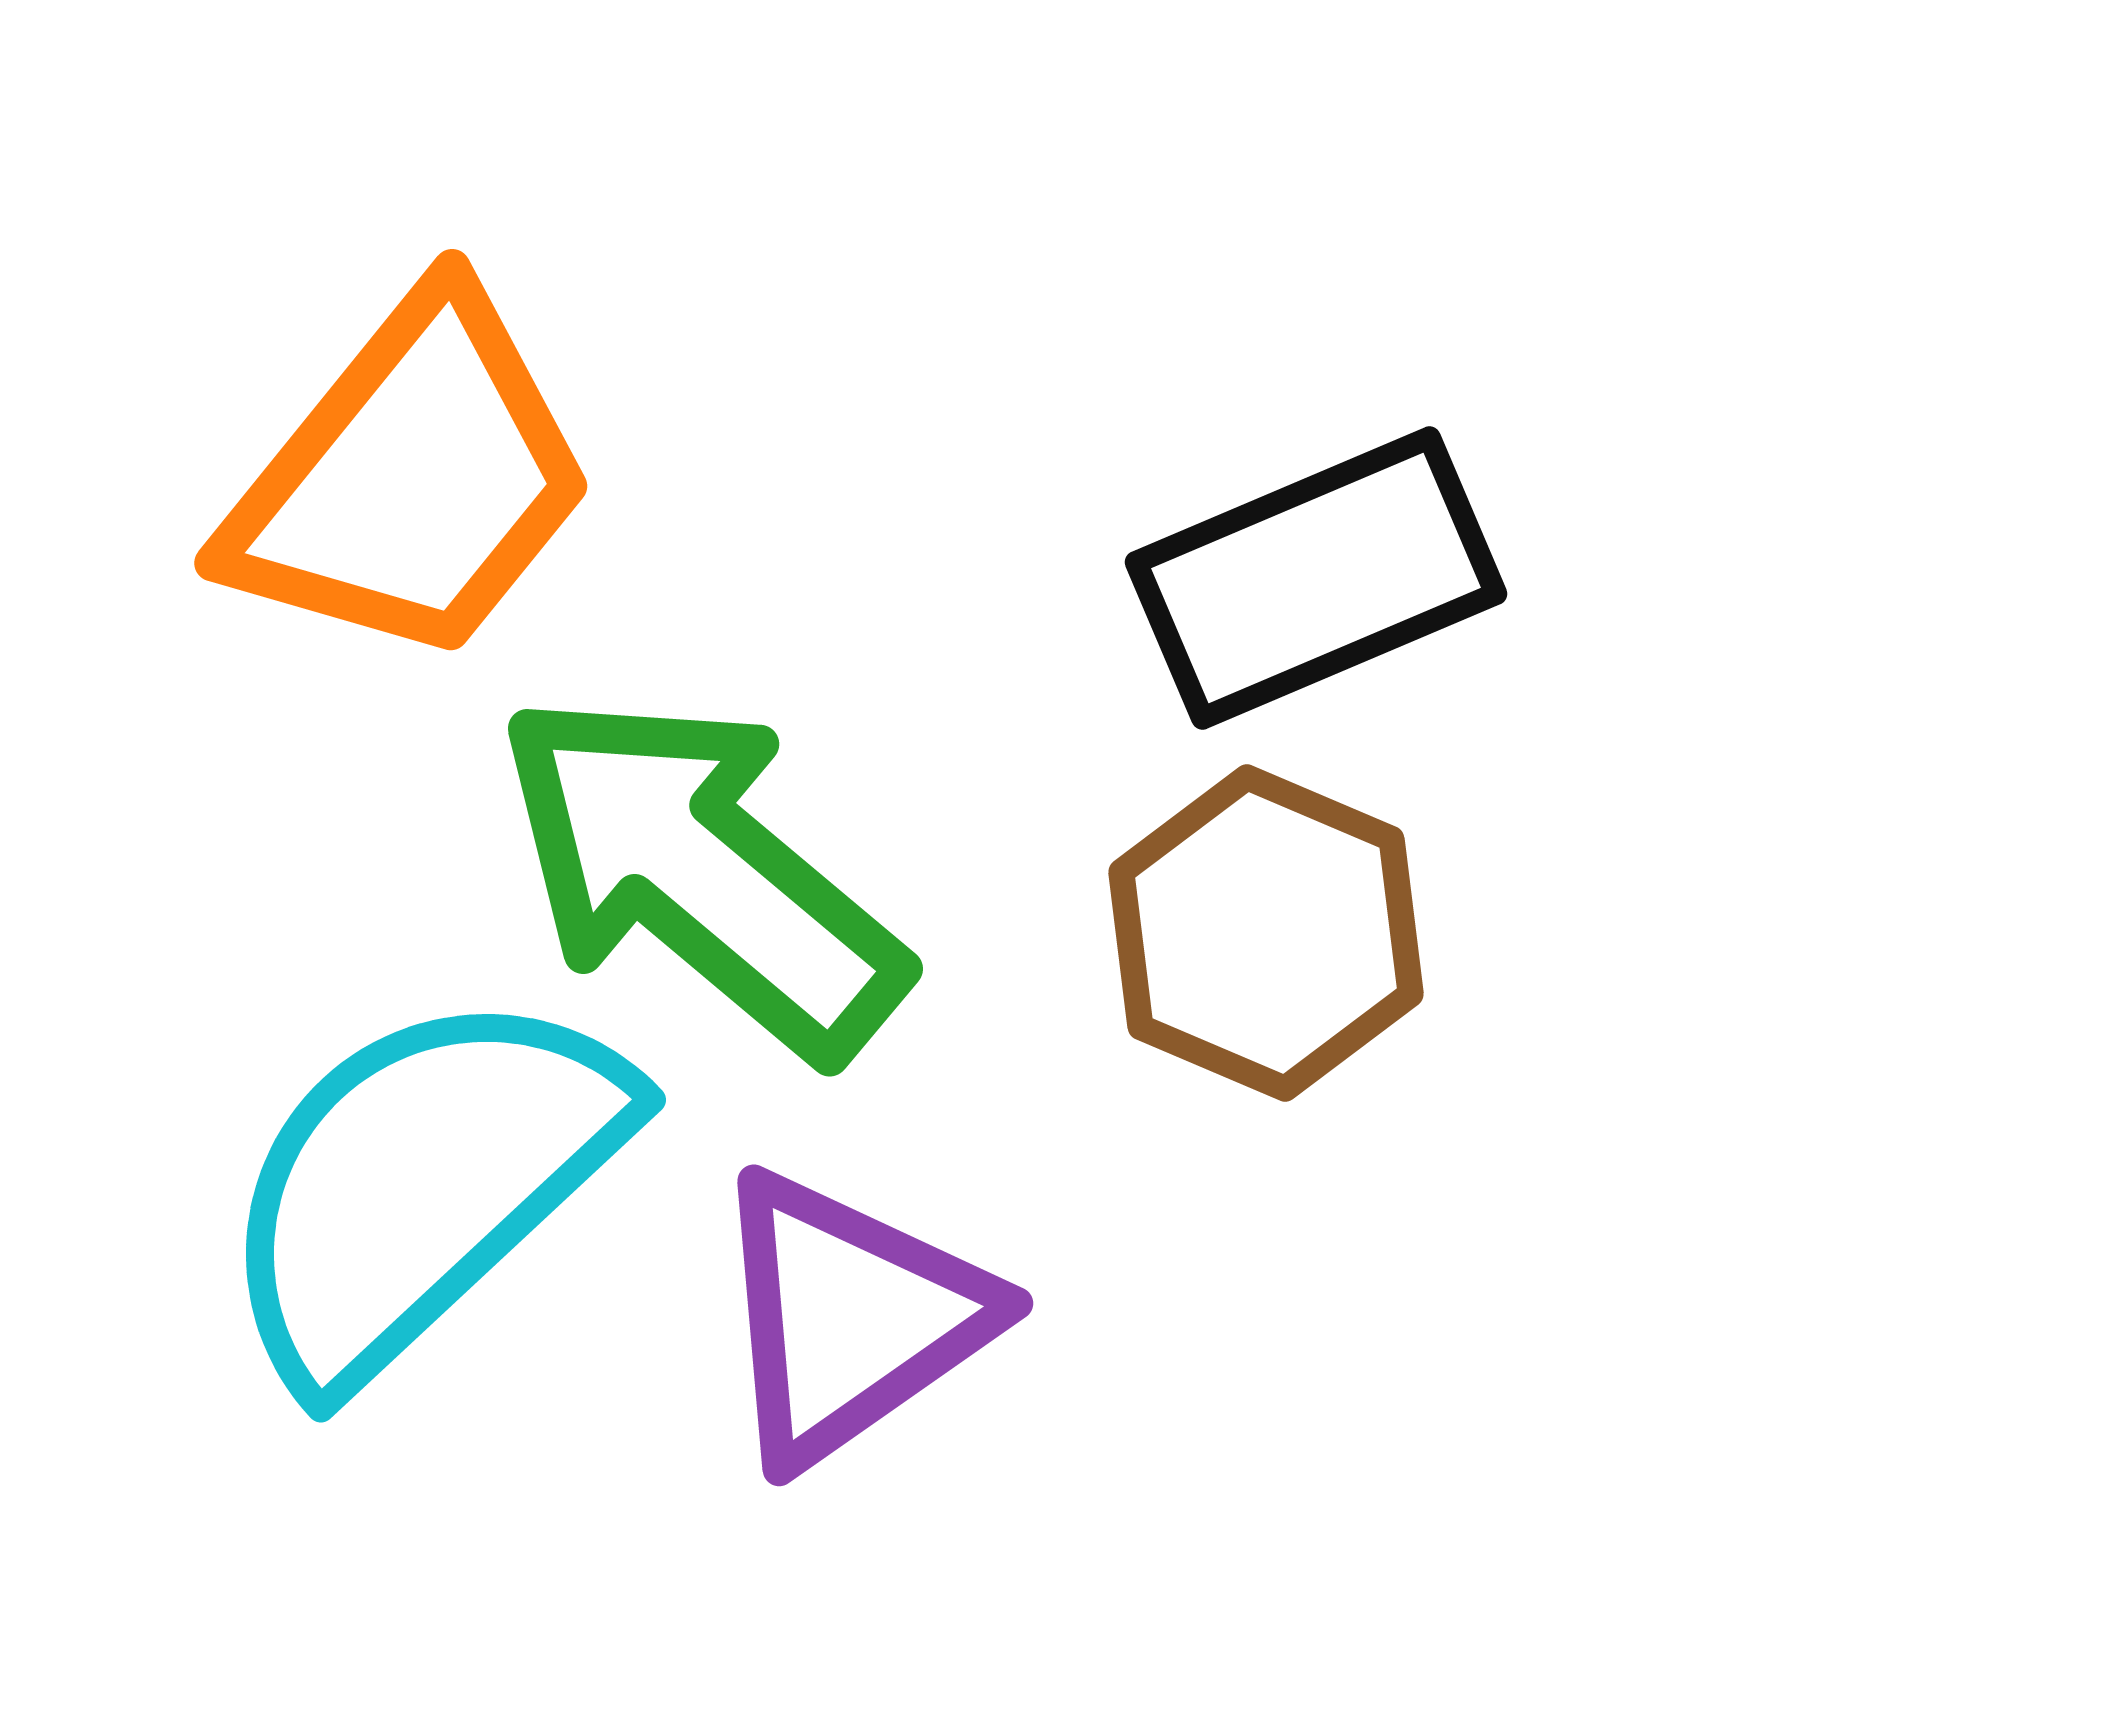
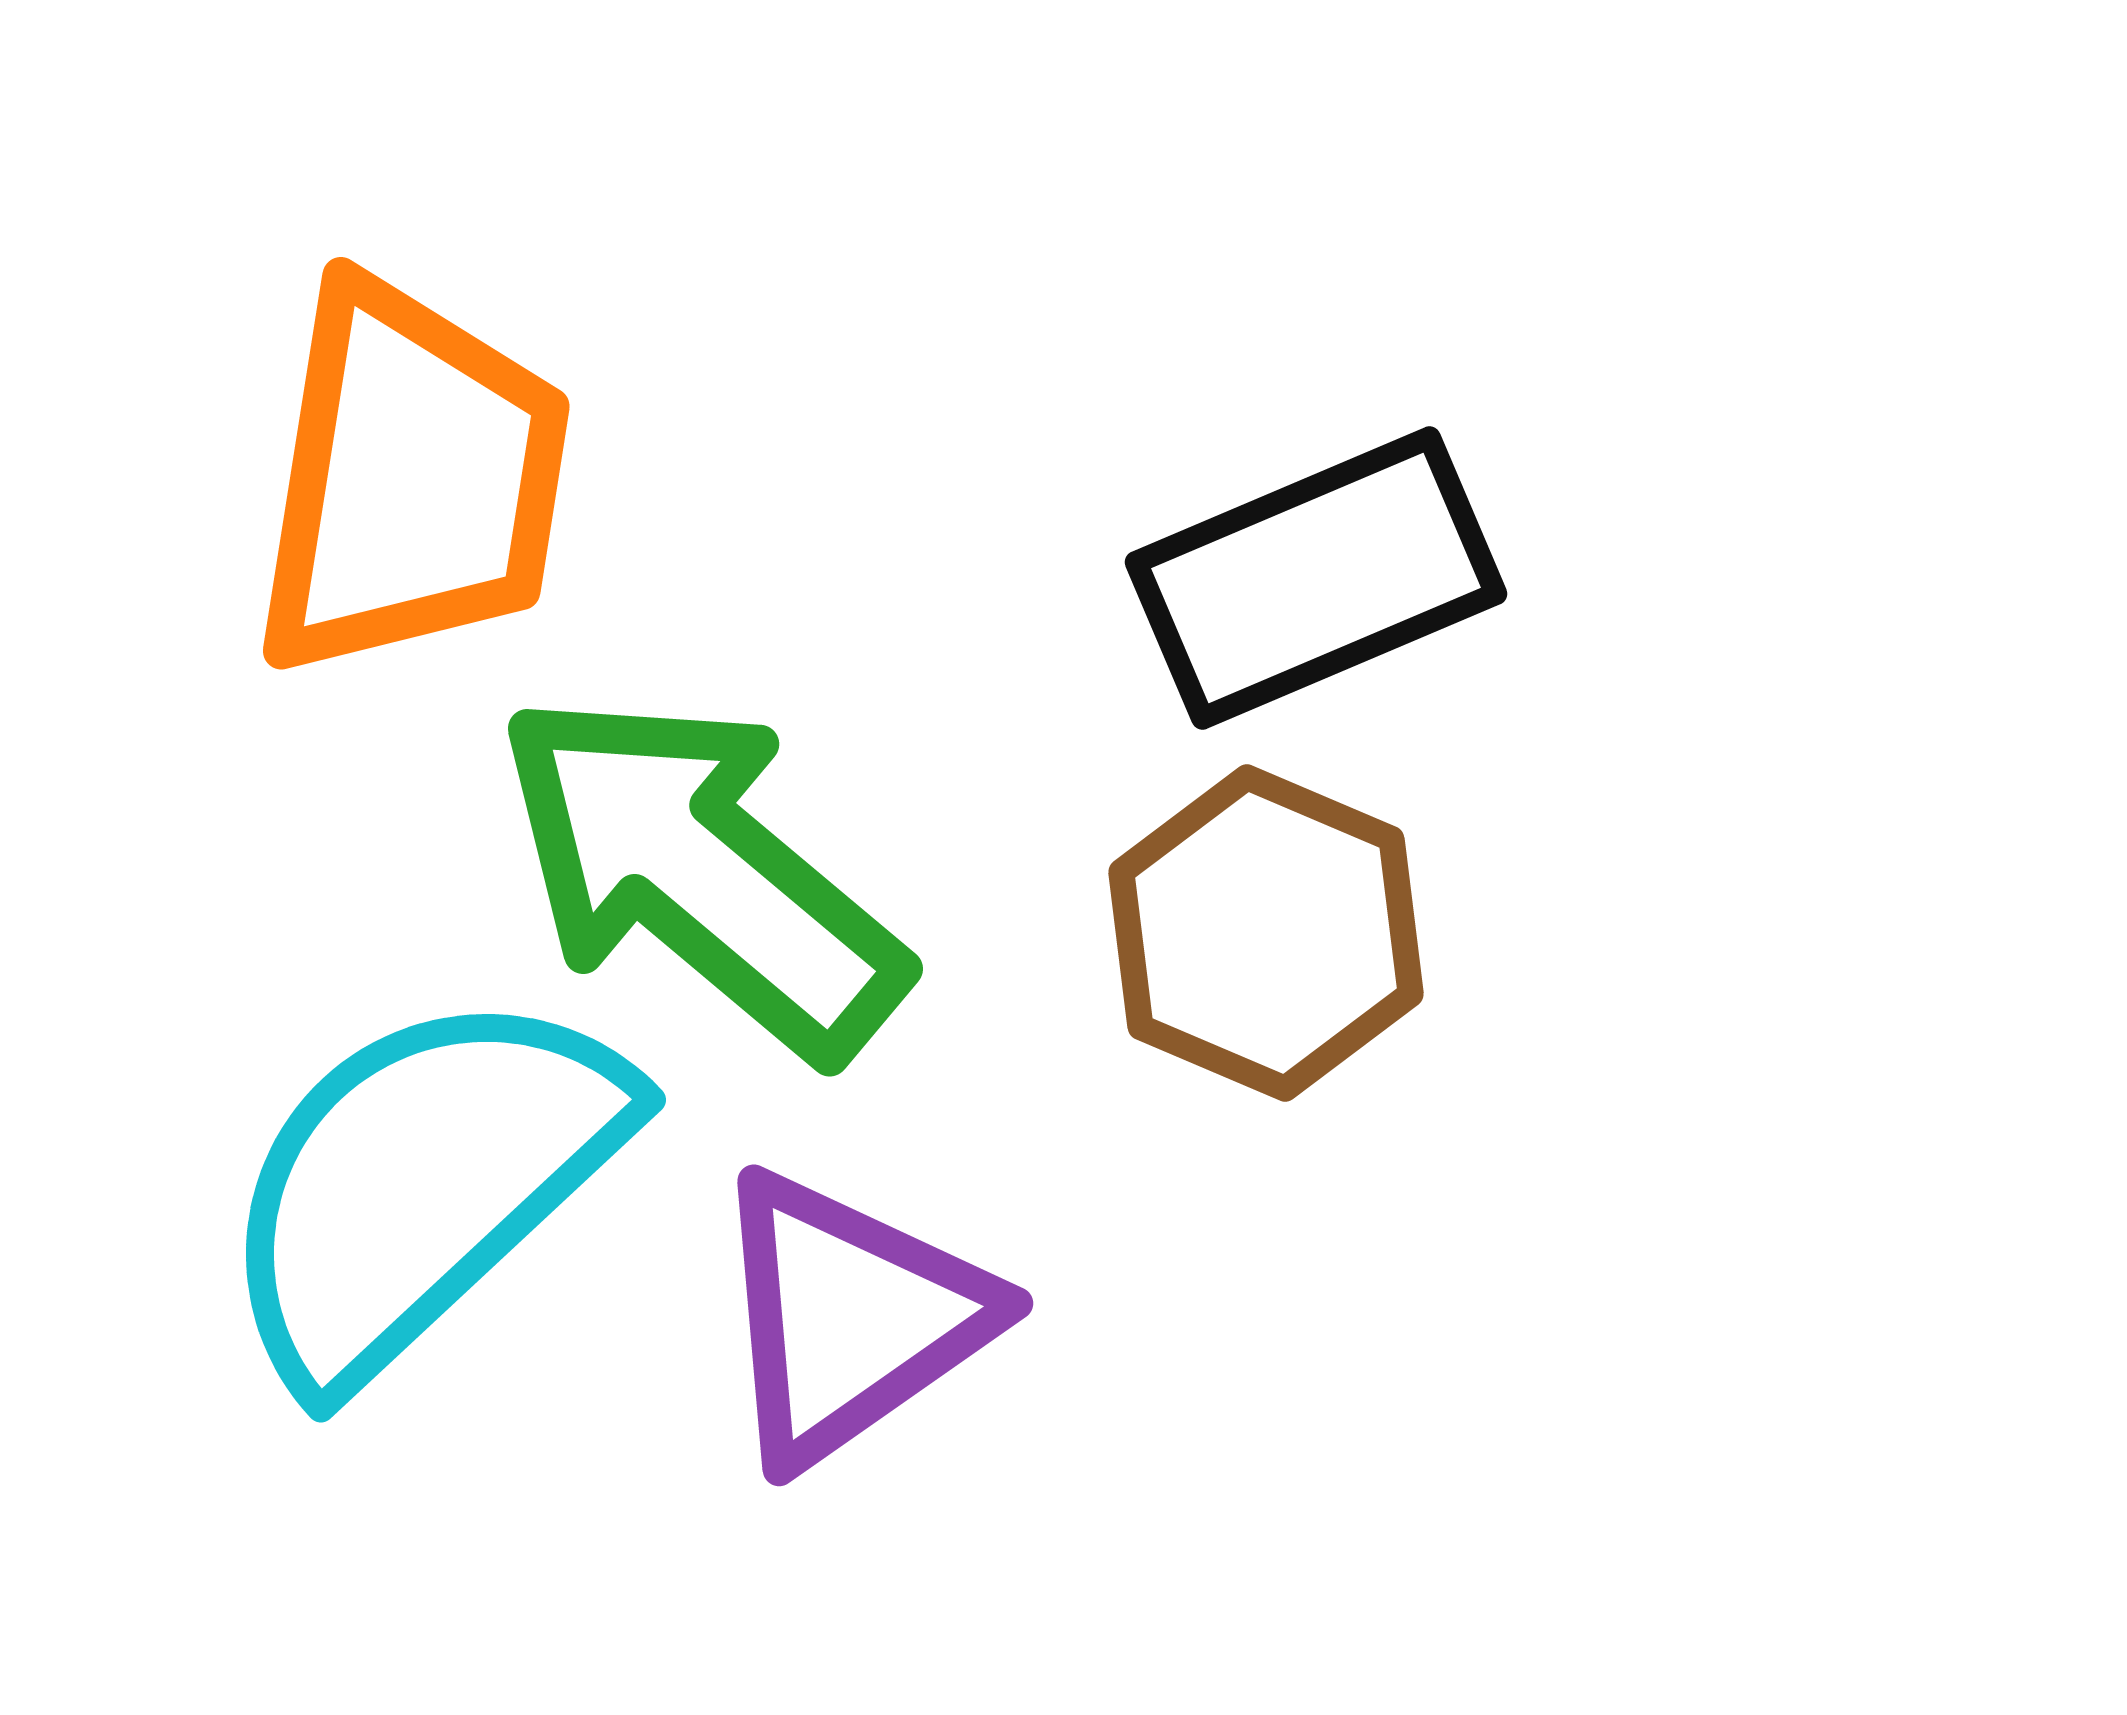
orange trapezoid: rotated 30 degrees counterclockwise
